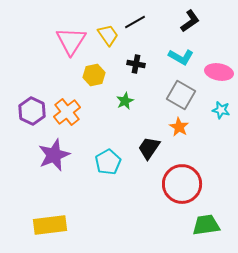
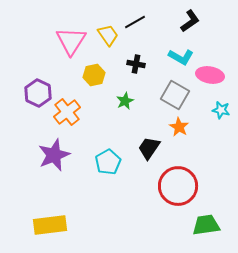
pink ellipse: moved 9 px left, 3 px down
gray square: moved 6 px left
purple hexagon: moved 6 px right, 18 px up
red circle: moved 4 px left, 2 px down
